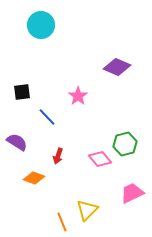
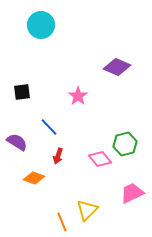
blue line: moved 2 px right, 10 px down
